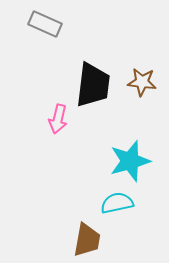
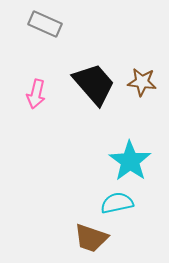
black trapezoid: moved 1 px right, 1 px up; rotated 48 degrees counterclockwise
pink arrow: moved 22 px left, 25 px up
cyan star: rotated 21 degrees counterclockwise
brown trapezoid: moved 4 px right, 2 px up; rotated 99 degrees clockwise
